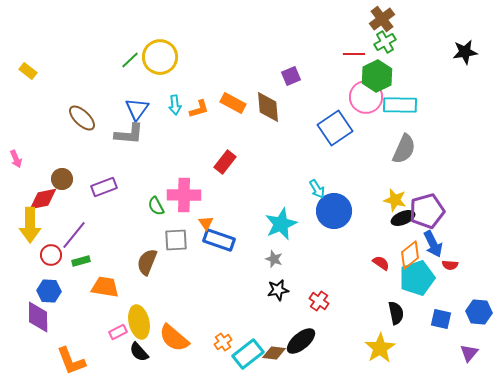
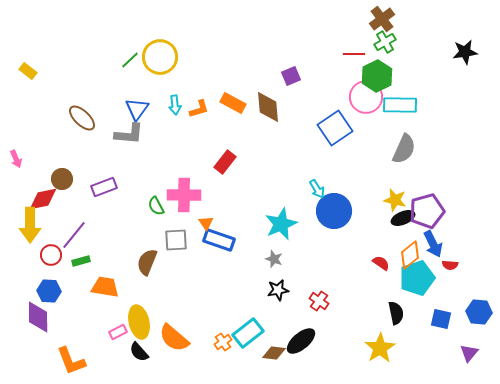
cyan rectangle at (248, 354): moved 21 px up
